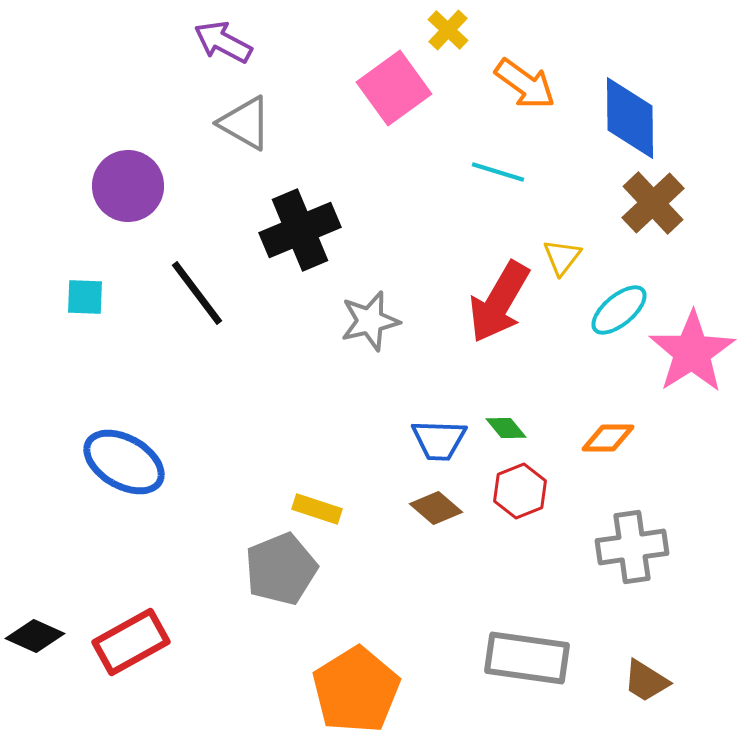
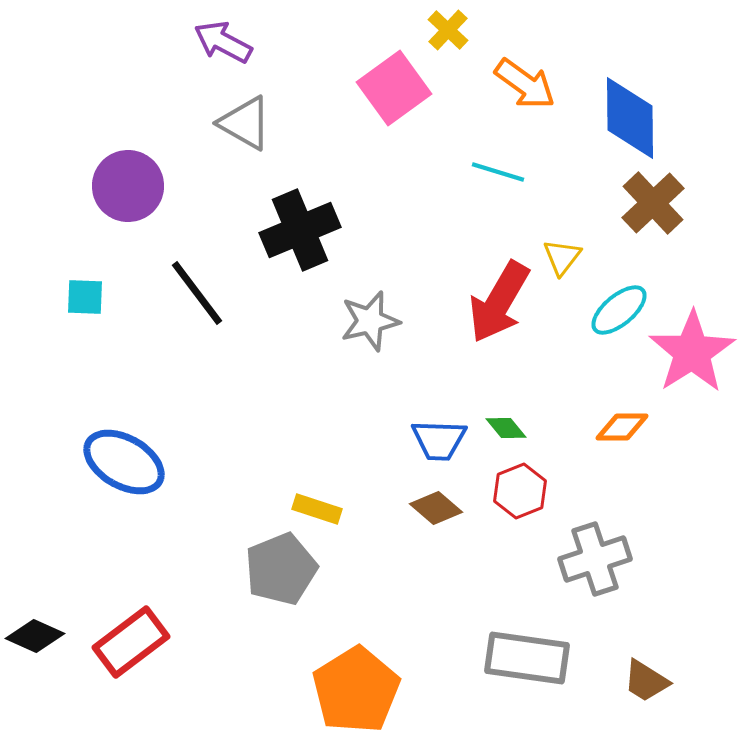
orange diamond: moved 14 px right, 11 px up
gray cross: moved 37 px left, 12 px down; rotated 10 degrees counterclockwise
red rectangle: rotated 8 degrees counterclockwise
